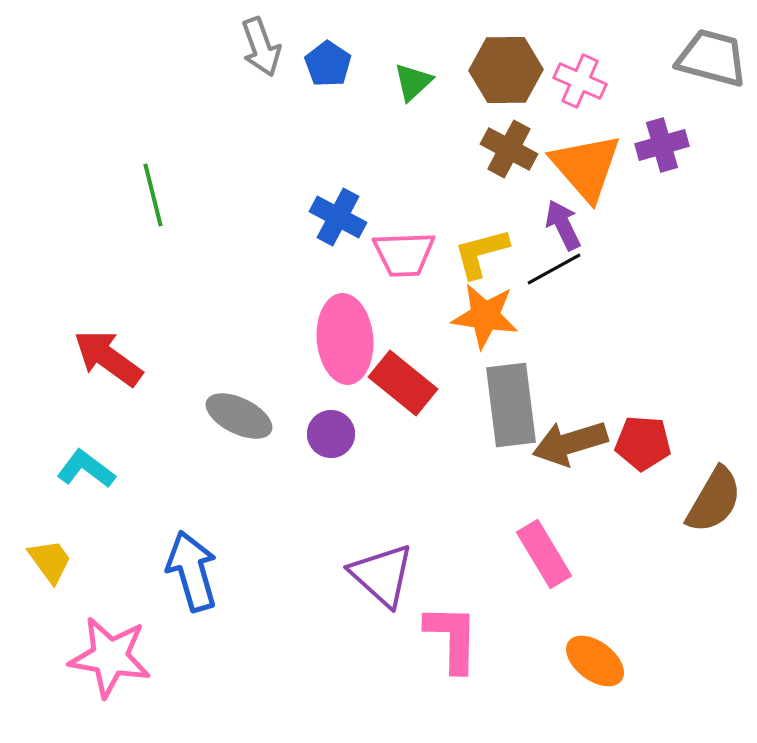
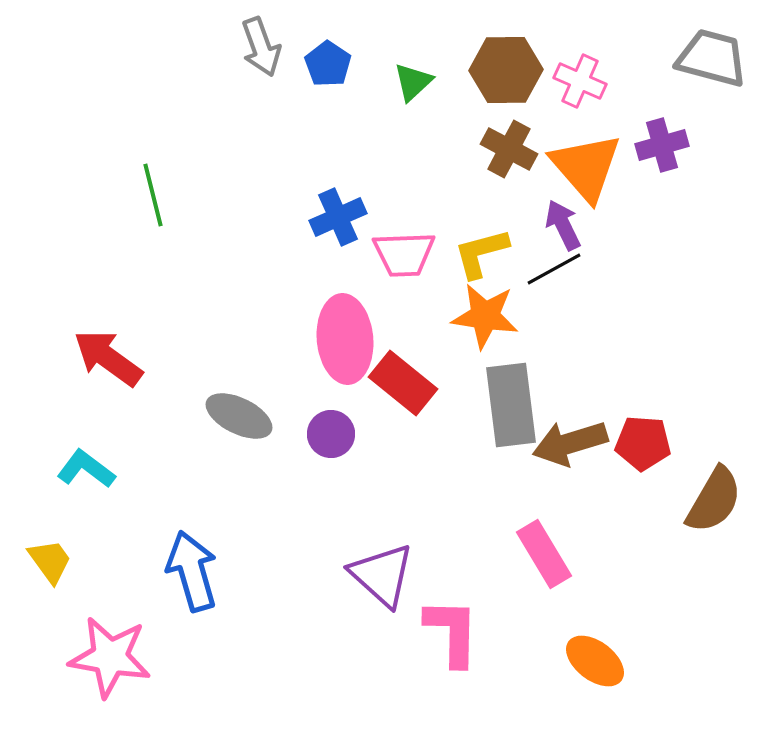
blue cross: rotated 38 degrees clockwise
pink L-shape: moved 6 px up
